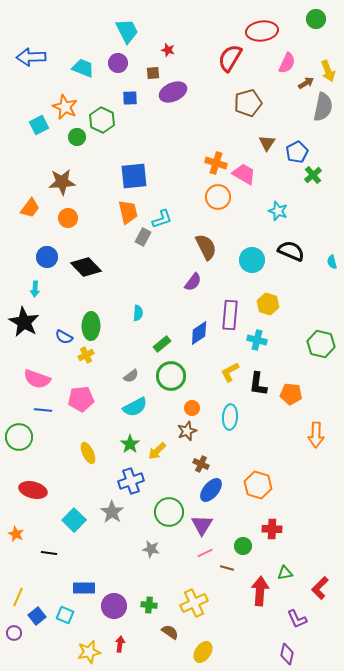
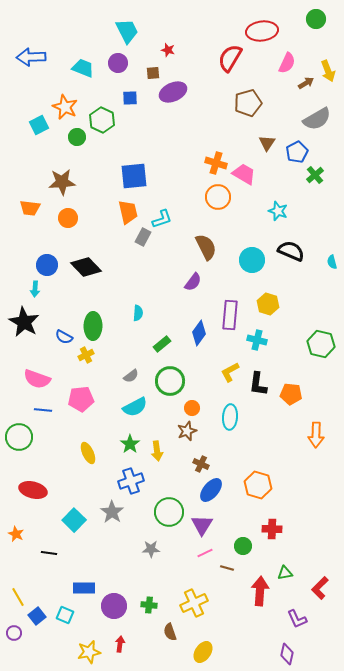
gray semicircle at (323, 107): moved 6 px left, 12 px down; rotated 48 degrees clockwise
green cross at (313, 175): moved 2 px right
orange trapezoid at (30, 208): rotated 60 degrees clockwise
blue circle at (47, 257): moved 8 px down
green ellipse at (91, 326): moved 2 px right
blue diamond at (199, 333): rotated 20 degrees counterclockwise
green circle at (171, 376): moved 1 px left, 5 px down
yellow arrow at (157, 451): rotated 54 degrees counterclockwise
gray star at (151, 549): rotated 12 degrees counterclockwise
yellow line at (18, 597): rotated 54 degrees counterclockwise
brown semicircle at (170, 632): rotated 144 degrees counterclockwise
